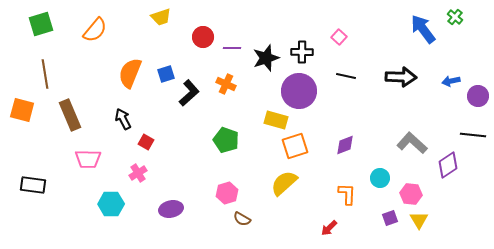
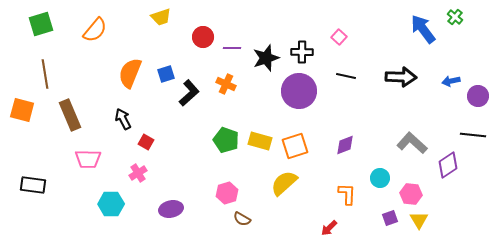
yellow rectangle at (276, 120): moved 16 px left, 21 px down
